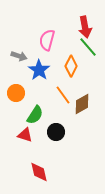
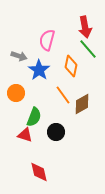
green line: moved 2 px down
orange diamond: rotated 15 degrees counterclockwise
green semicircle: moved 1 px left, 2 px down; rotated 12 degrees counterclockwise
